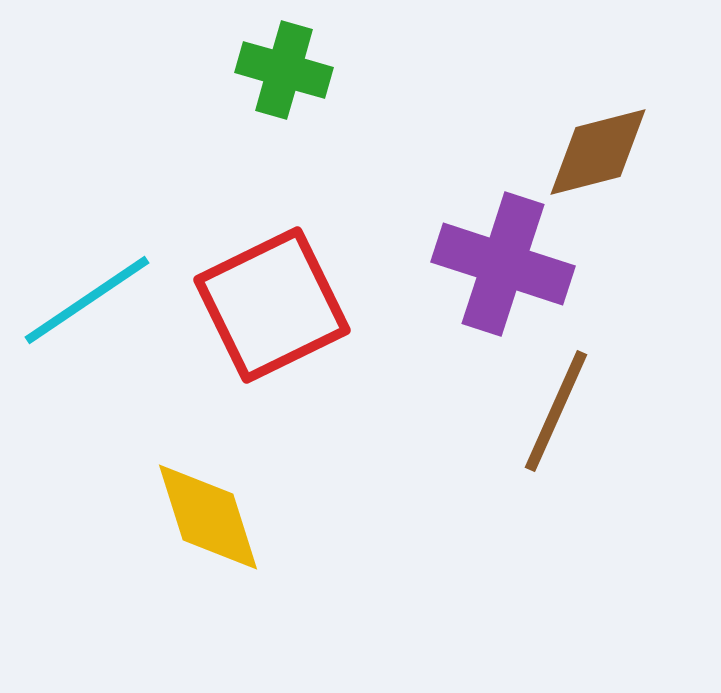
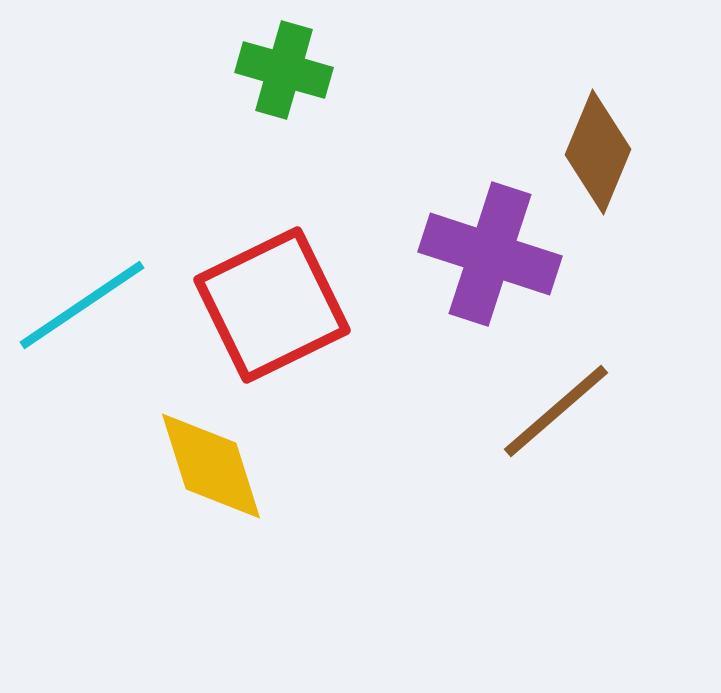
brown diamond: rotated 53 degrees counterclockwise
purple cross: moved 13 px left, 10 px up
cyan line: moved 5 px left, 5 px down
brown line: rotated 25 degrees clockwise
yellow diamond: moved 3 px right, 51 px up
